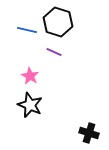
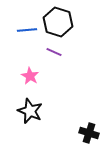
blue line: rotated 18 degrees counterclockwise
black star: moved 6 px down
